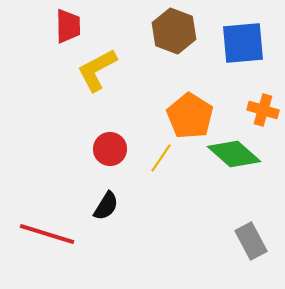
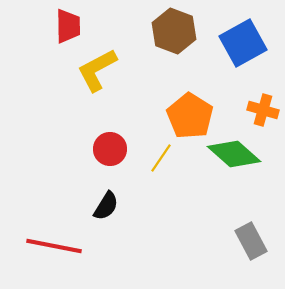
blue square: rotated 24 degrees counterclockwise
red line: moved 7 px right, 12 px down; rotated 6 degrees counterclockwise
